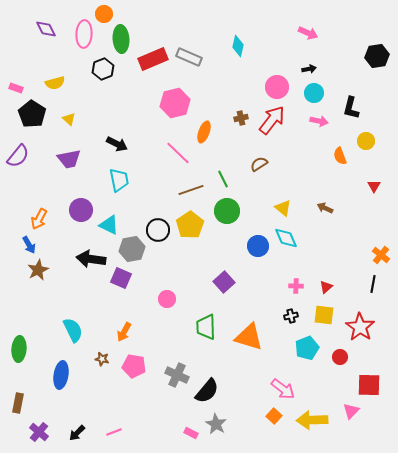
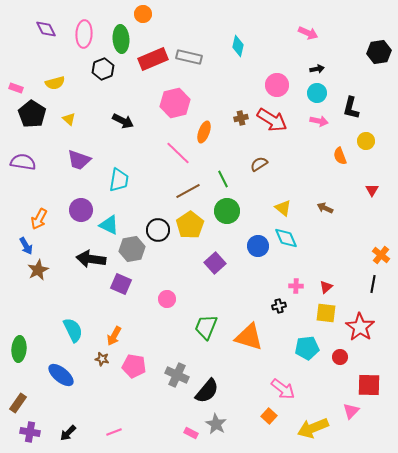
orange circle at (104, 14): moved 39 px right
black hexagon at (377, 56): moved 2 px right, 4 px up
gray rectangle at (189, 57): rotated 10 degrees counterclockwise
black arrow at (309, 69): moved 8 px right
pink circle at (277, 87): moved 2 px up
cyan circle at (314, 93): moved 3 px right
red arrow at (272, 120): rotated 84 degrees clockwise
black arrow at (117, 144): moved 6 px right, 23 px up
purple semicircle at (18, 156): moved 5 px right, 6 px down; rotated 120 degrees counterclockwise
purple trapezoid at (69, 159): moved 10 px right, 1 px down; rotated 30 degrees clockwise
cyan trapezoid at (119, 180): rotated 20 degrees clockwise
red triangle at (374, 186): moved 2 px left, 4 px down
brown line at (191, 190): moved 3 px left, 1 px down; rotated 10 degrees counterclockwise
blue arrow at (29, 245): moved 3 px left, 1 px down
purple square at (121, 278): moved 6 px down
purple square at (224, 282): moved 9 px left, 19 px up
yellow square at (324, 315): moved 2 px right, 2 px up
black cross at (291, 316): moved 12 px left, 10 px up
green trapezoid at (206, 327): rotated 24 degrees clockwise
orange arrow at (124, 332): moved 10 px left, 4 px down
cyan pentagon at (307, 348): rotated 15 degrees clockwise
blue ellipse at (61, 375): rotated 60 degrees counterclockwise
brown rectangle at (18, 403): rotated 24 degrees clockwise
orange square at (274, 416): moved 5 px left
yellow arrow at (312, 420): moved 1 px right, 8 px down; rotated 20 degrees counterclockwise
purple cross at (39, 432): moved 9 px left; rotated 30 degrees counterclockwise
black arrow at (77, 433): moved 9 px left
